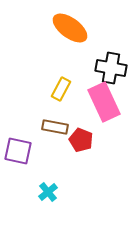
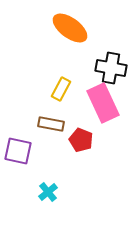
pink rectangle: moved 1 px left, 1 px down
brown rectangle: moved 4 px left, 3 px up
